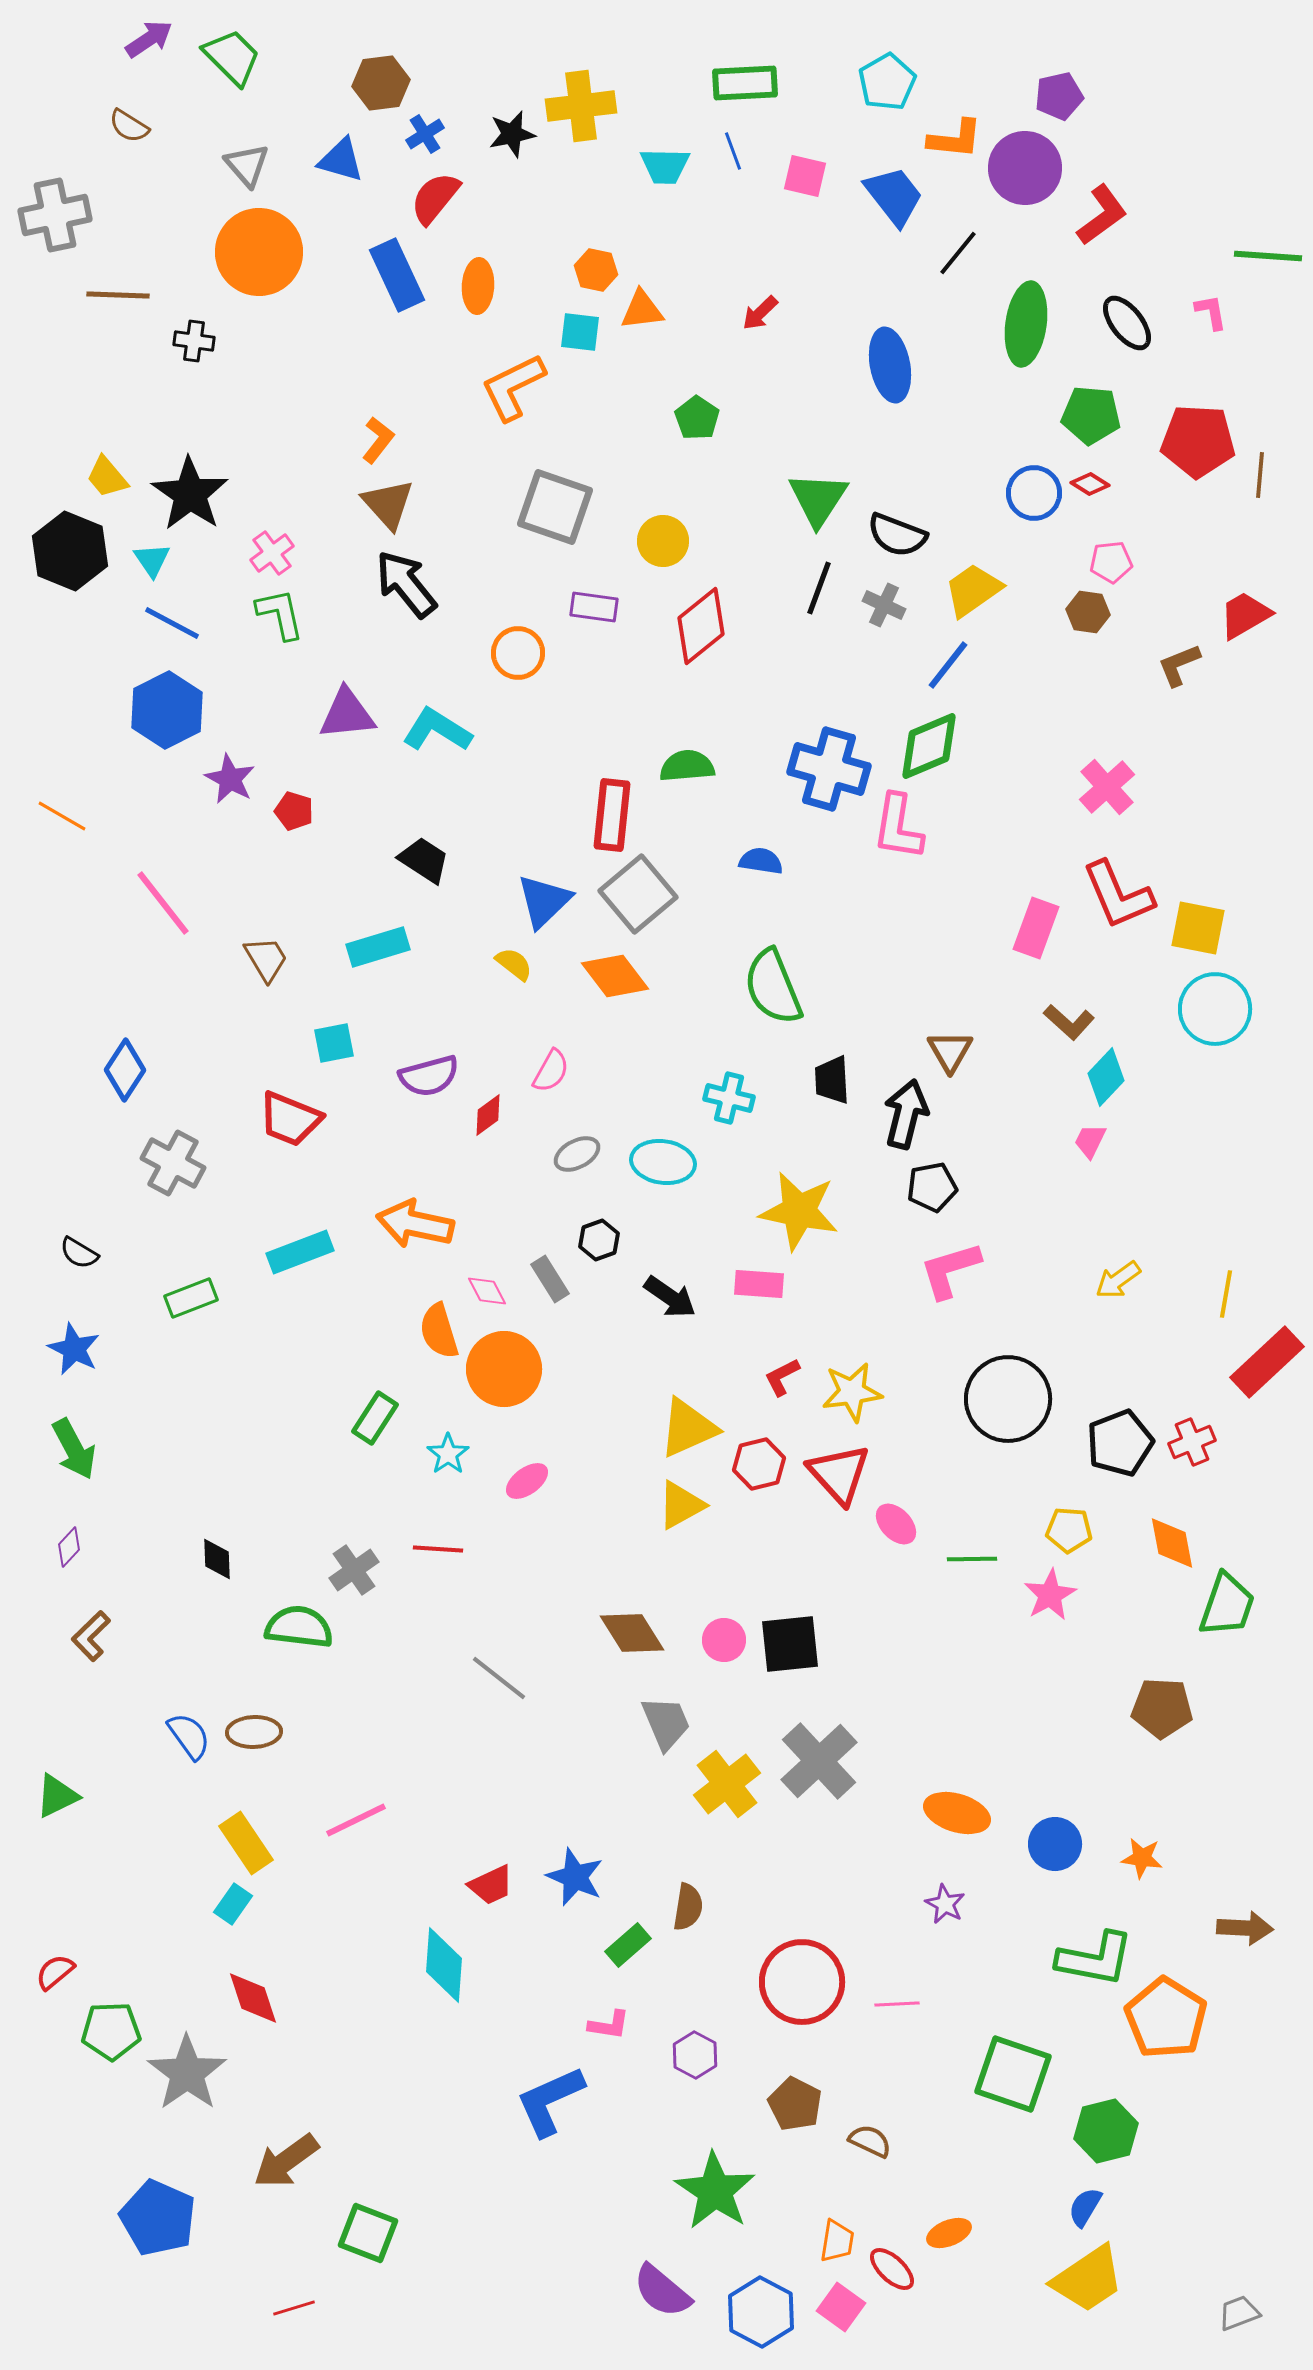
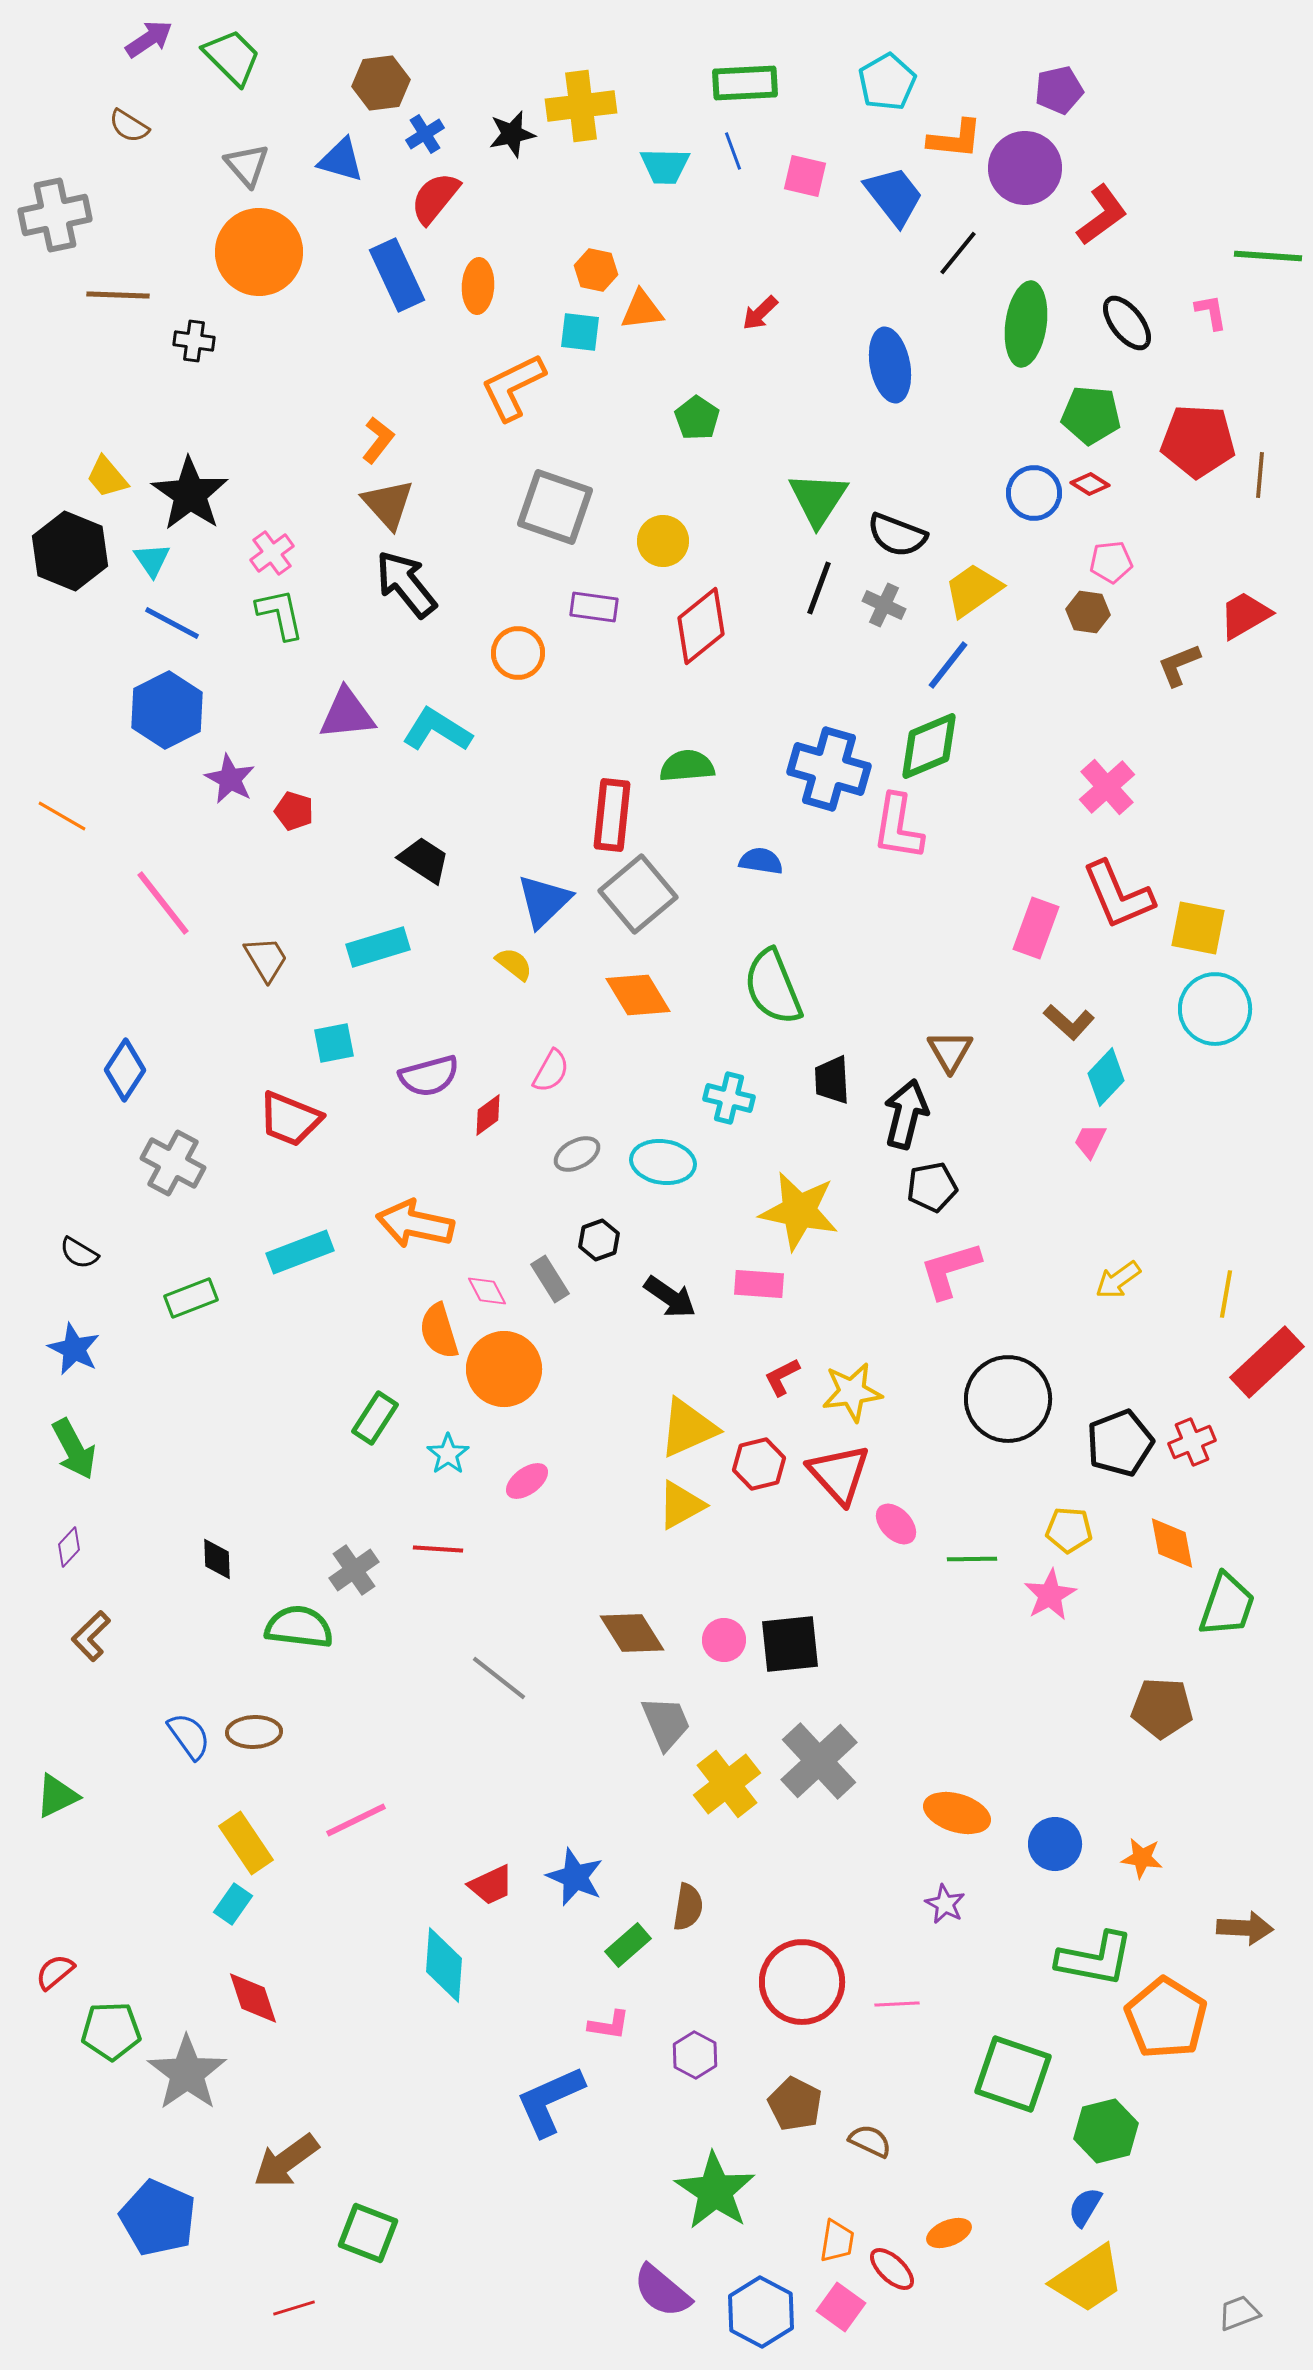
purple pentagon at (1059, 96): moved 6 px up
orange diamond at (615, 976): moved 23 px right, 19 px down; rotated 6 degrees clockwise
